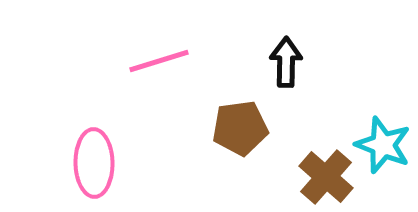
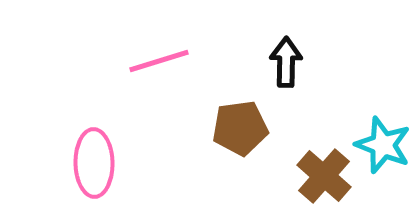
brown cross: moved 2 px left, 1 px up
